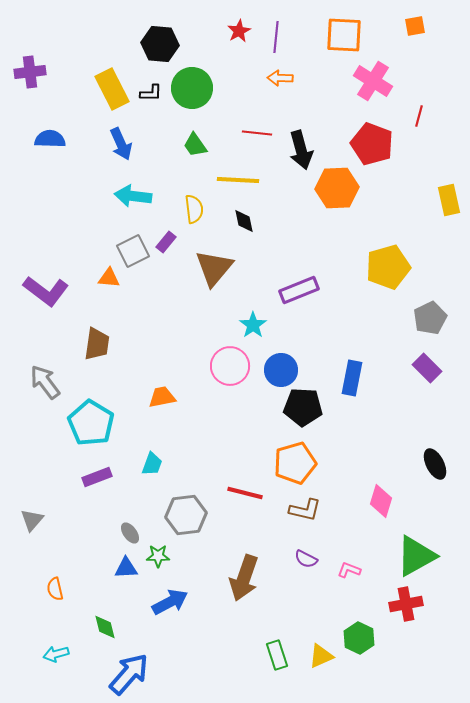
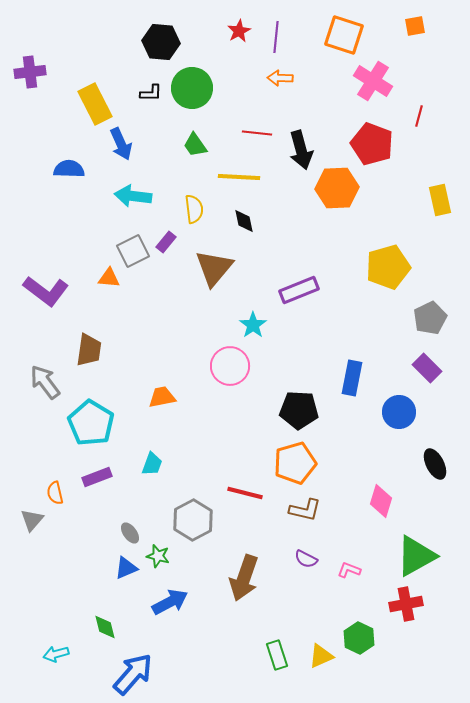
orange square at (344, 35): rotated 15 degrees clockwise
black hexagon at (160, 44): moved 1 px right, 2 px up
yellow rectangle at (112, 89): moved 17 px left, 15 px down
blue semicircle at (50, 139): moved 19 px right, 30 px down
yellow line at (238, 180): moved 1 px right, 3 px up
yellow rectangle at (449, 200): moved 9 px left
brown trapezoid at (97, 344): moved 8 px left, 6 px down
blue circle at (281, 370): moved 118 px right, 42 px down
black pentagon at (303, 407): moved 4 px left, 3 px down
gray hexagon at (186, 515): moved 7 px right, 5 px down; rotated 21 degrees counterclockwise
green star at (158, 556): rotated 15 degrees clockwise
blue triangle at (126, 568): rotated 20 degrees counterclockwise
orange semicircle at (55, 589): moved 96 px up
blue arrow at (129, 674): moved 4 px right
